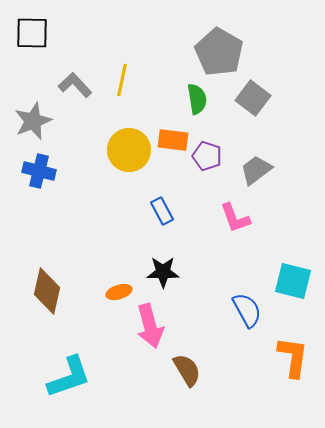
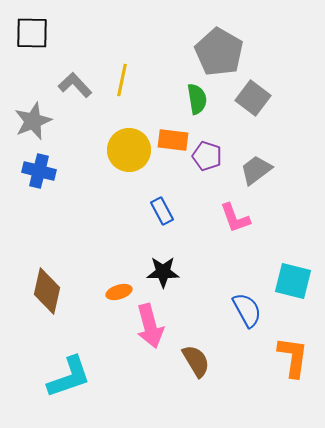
brown semicircle: moved 9 px right, 9 px up
